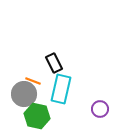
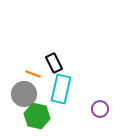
orange line: moved 7 px up
